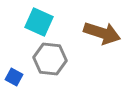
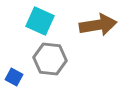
cyan square: moved 1 px right, 1 px up
brown arrow: moved 4 px left, 8 px up; rotated 27 degrees counterclockwise
